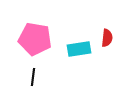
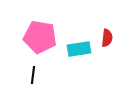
pink pentagon: moved 5 px right, 2 px up
black line: moved 2 px up
